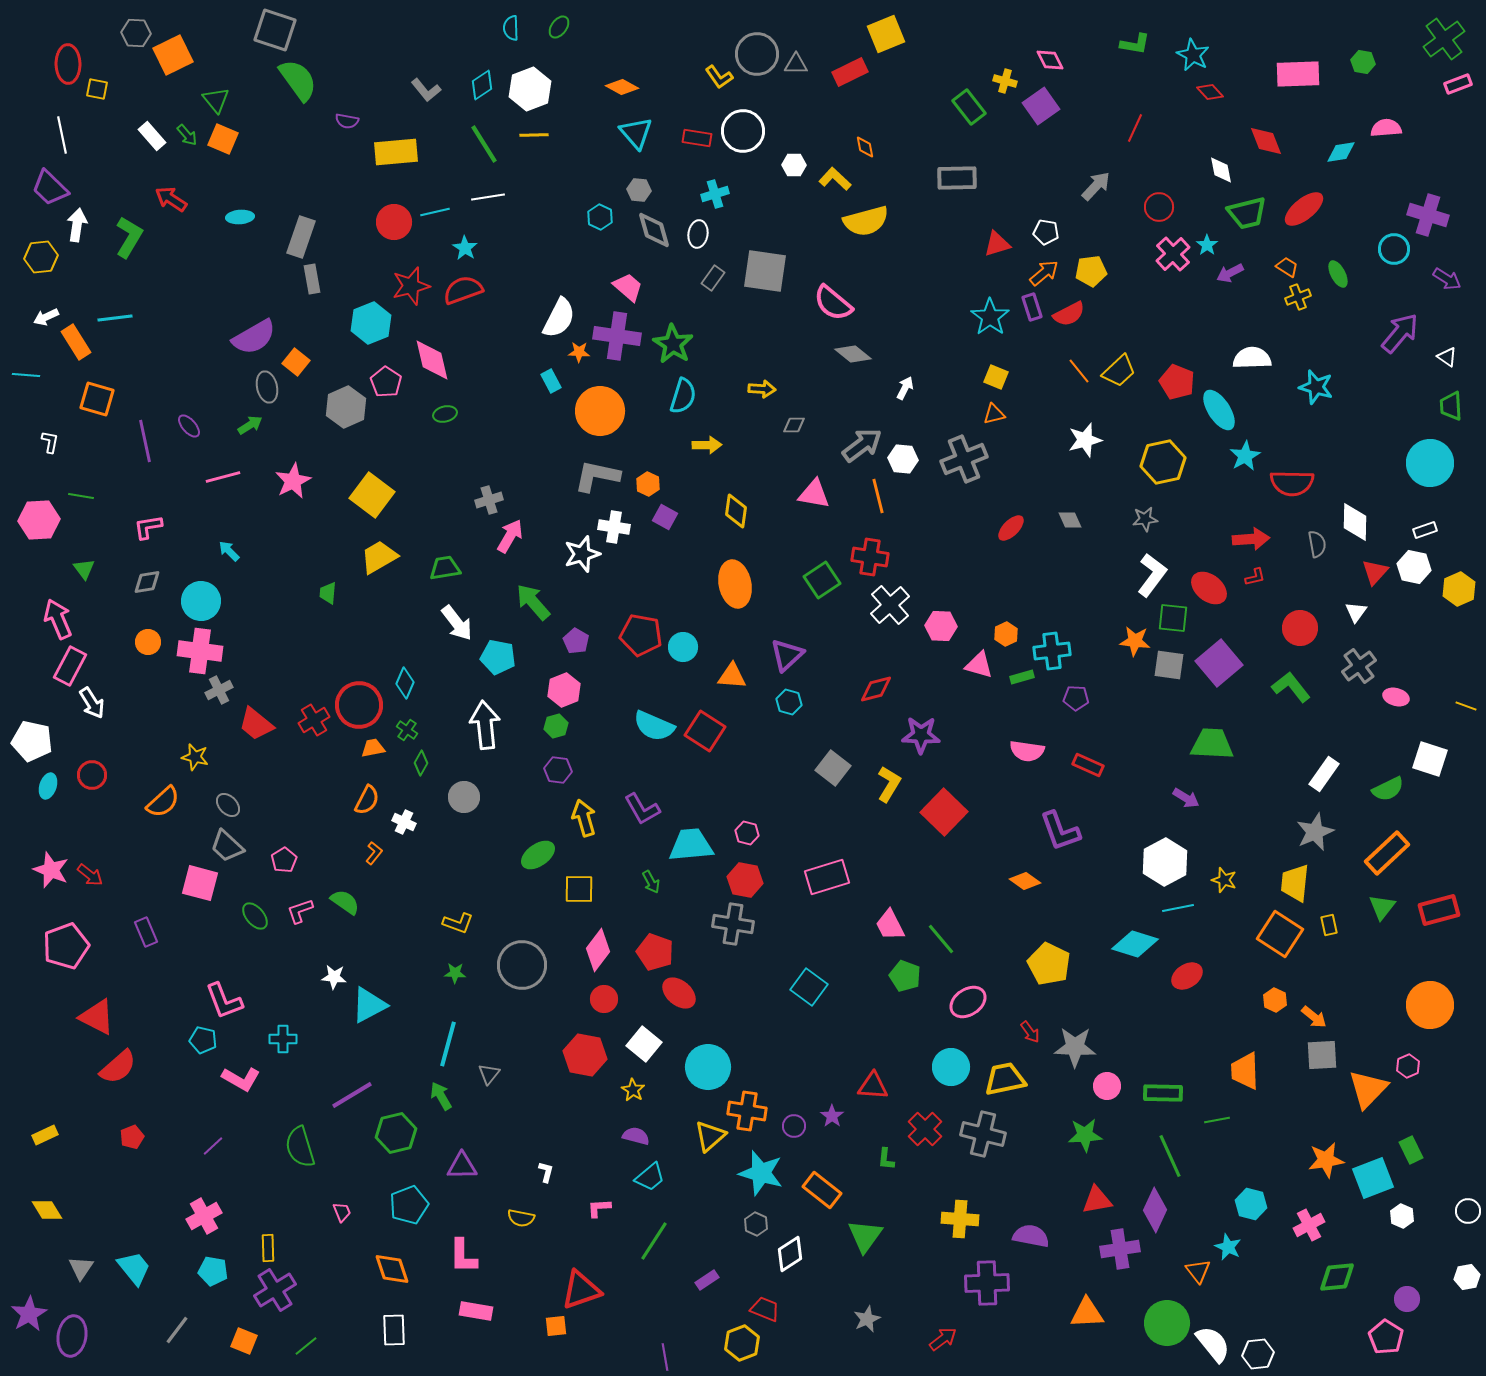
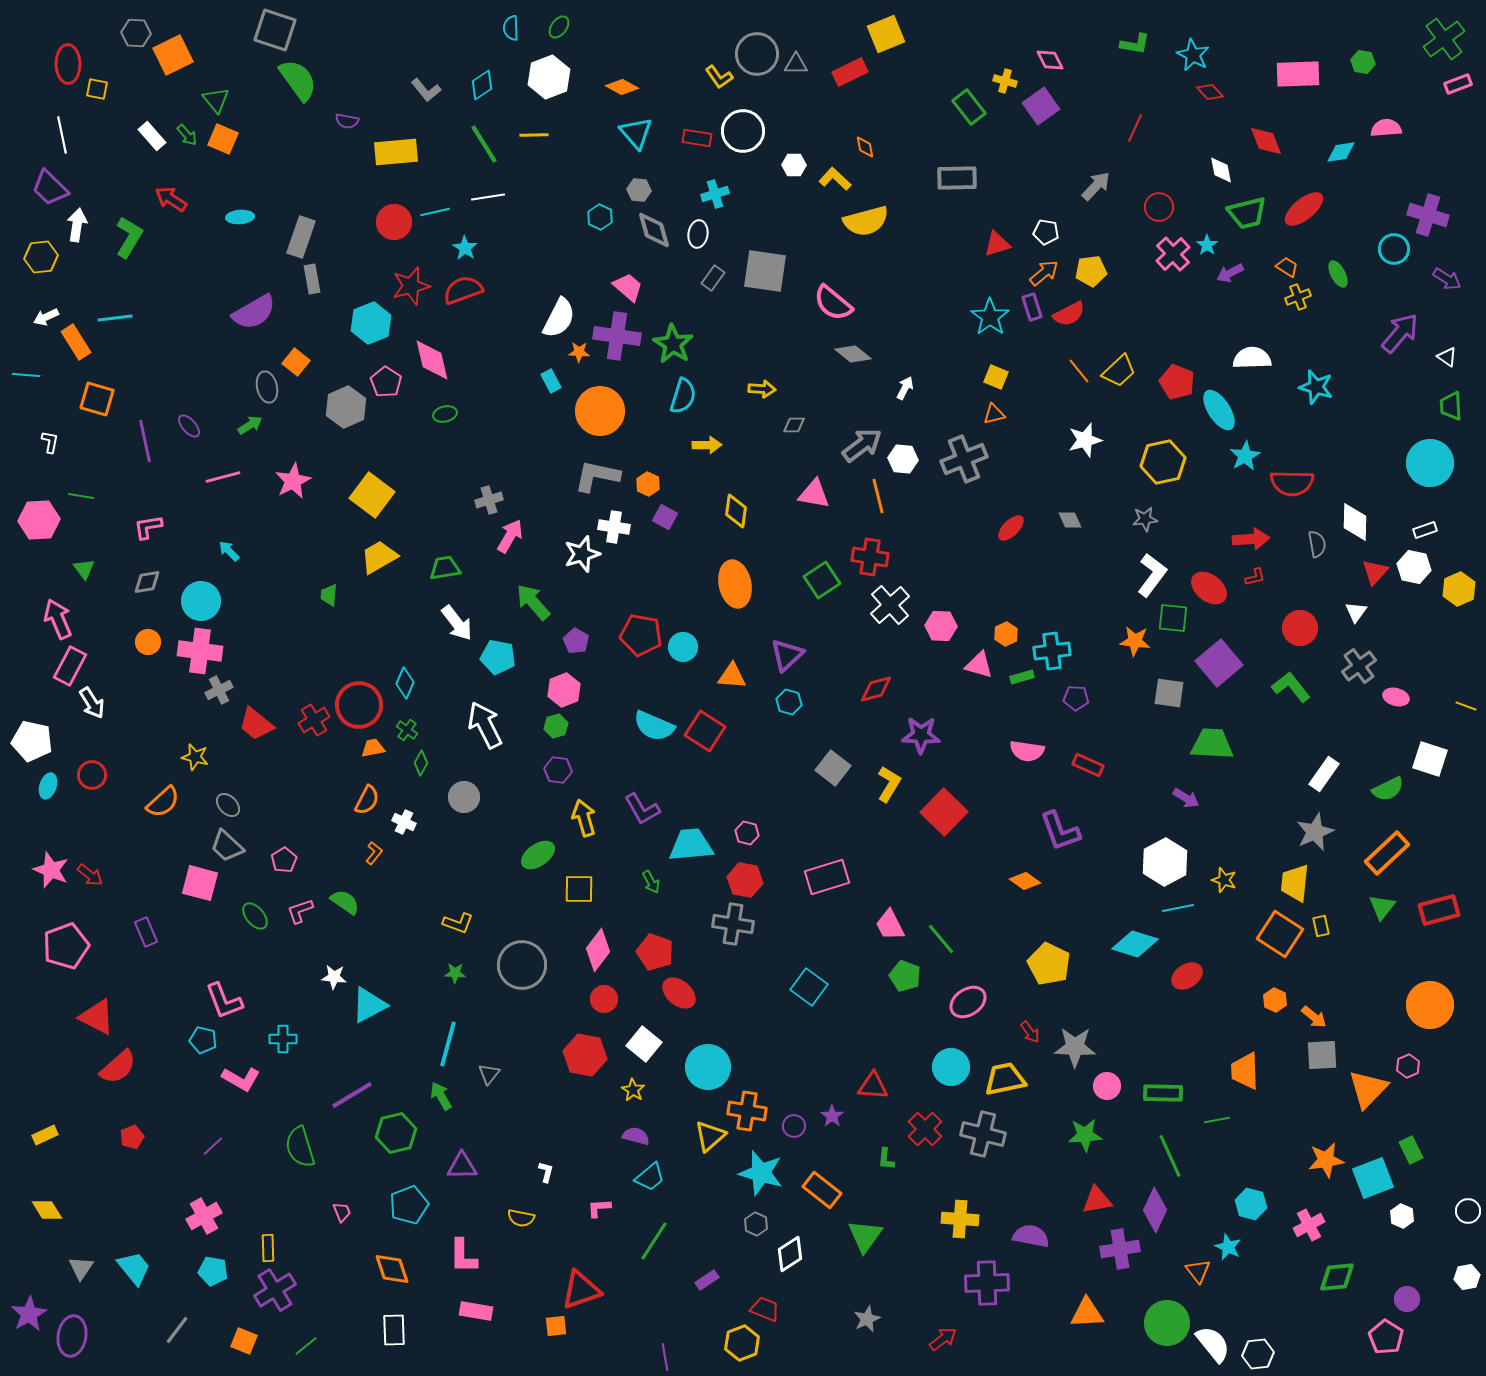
white hexagon at (530, 89): moved 19 px right, 12 px up
purple semicircle at (254, 337): moved 25 px up
green trapezoid at (328, 593): moved 1 px right, 2 px down
gray square at (1169, 665): moved 28 px down
white arrow at (485, 725): rotated 21 degrees counterclockwise
yellow rectangle at (1329, 925): moved 8 px left, 1 px down
